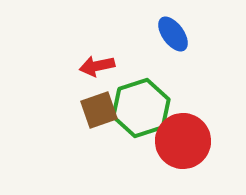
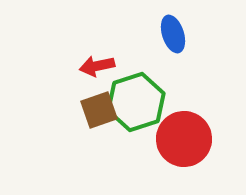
blue ellipse: rotated 18 degrees clockwise
green hexagon: moved 5 px left, 6 px up
red circle: moved 1 px right, 2 px up
